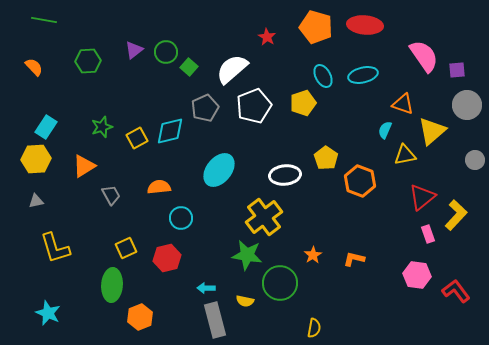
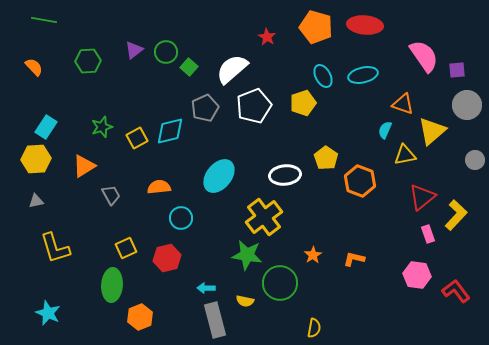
cyan ellipse at (219, 170): moved 6 px down
